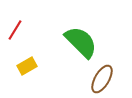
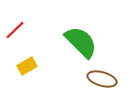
red line: rotated 15 degrees clockwise
brown ellipse: rotated 76 degrees clockwise
